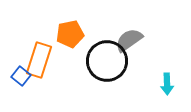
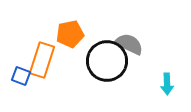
gray semicircle: moved 4 px down; rotated 60 degrees clockwise
orange rectangle: moved 3 px right
blue square: rotated 18 degrees counterclockwise
